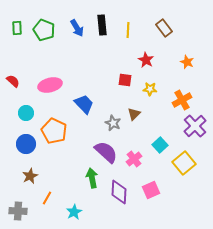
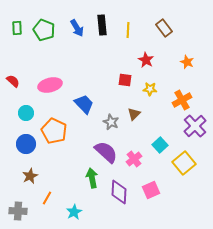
gray star: moved 2 px left, 1 px up
